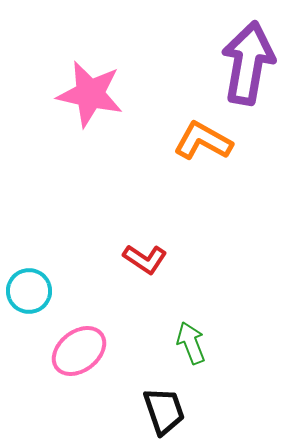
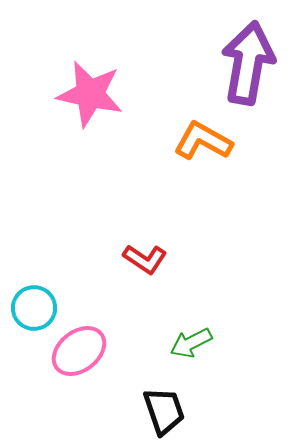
cyan circle: moved 5 px right, 17 px down
green arrow: rotated 96 degrees counterclockwise
